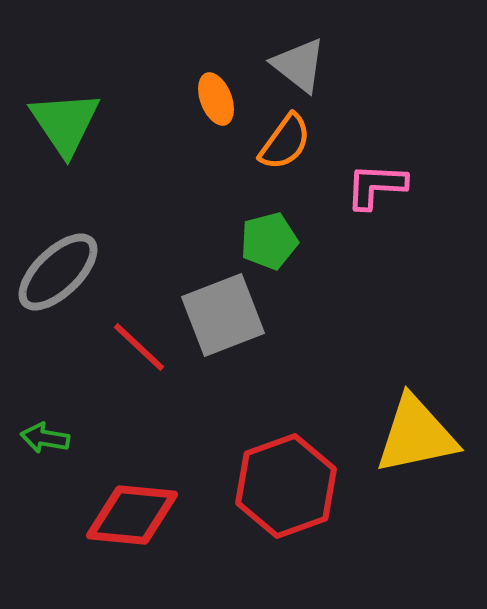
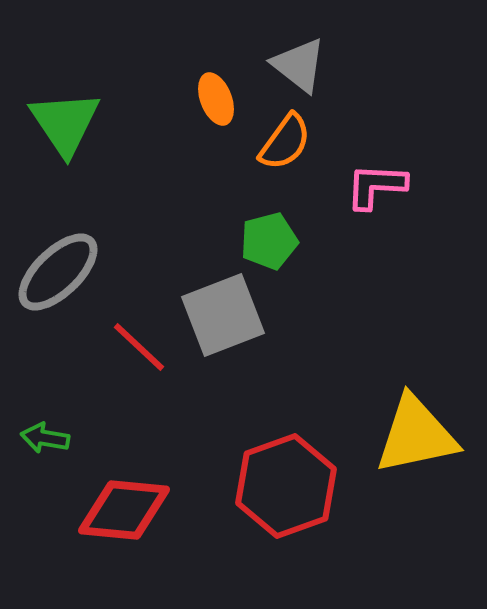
red diamond: moved 8 px left, 5 px up
